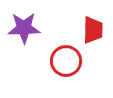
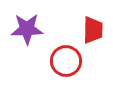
purple star: moved 3 px right, 1 px down
